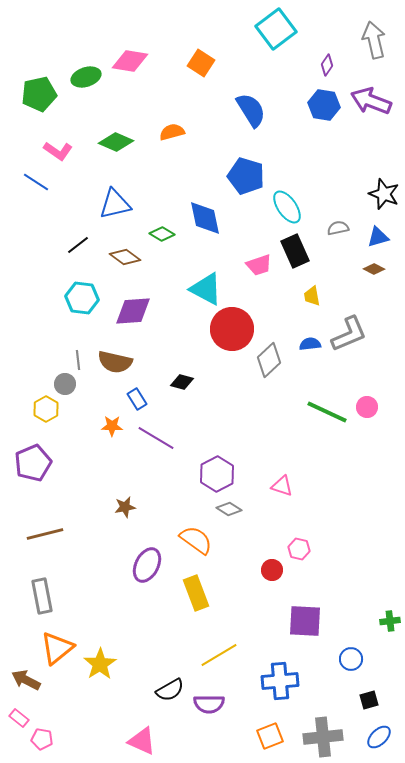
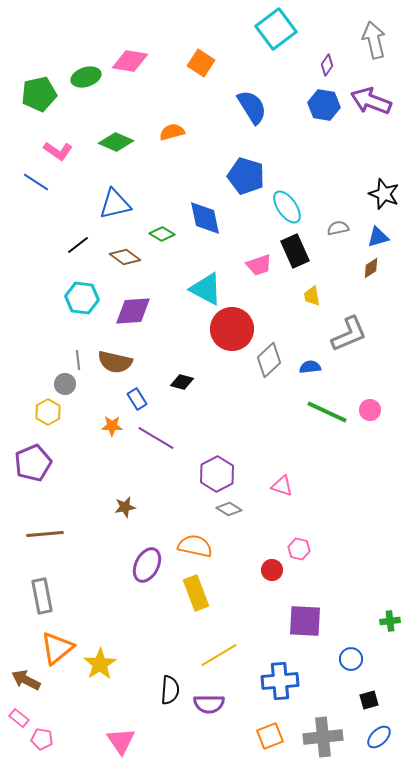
blue semicircle at (251, 110): moved 1 px right, 3 px up
brown diamond at (374, 269): moved 3 px left, 1 px up; rotated 60 degrees counterclockwise
blue semicircle at (310, 344): moved 23 px down
pink circle at (367, 407): moved 3 px right, 3 px down
yellow hexagon at (46, 409): moved 2 px right, 3 px down
brown line at (45, 534): rotated 9 degrees clockwise
orange semicircle at (196, 540): moved 1 px left, 6 px down; rotated 24 degrees counterclockwise
black semicircle at (170, 690): rotated 56 degrees counterclockwise
pink triangle at (142, 741): moved 21 px left; rotated 32 degrees clockwise
